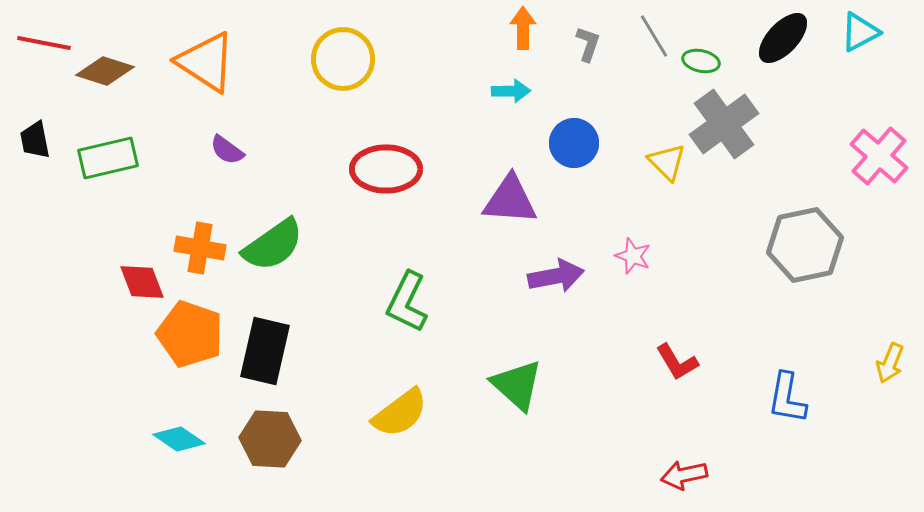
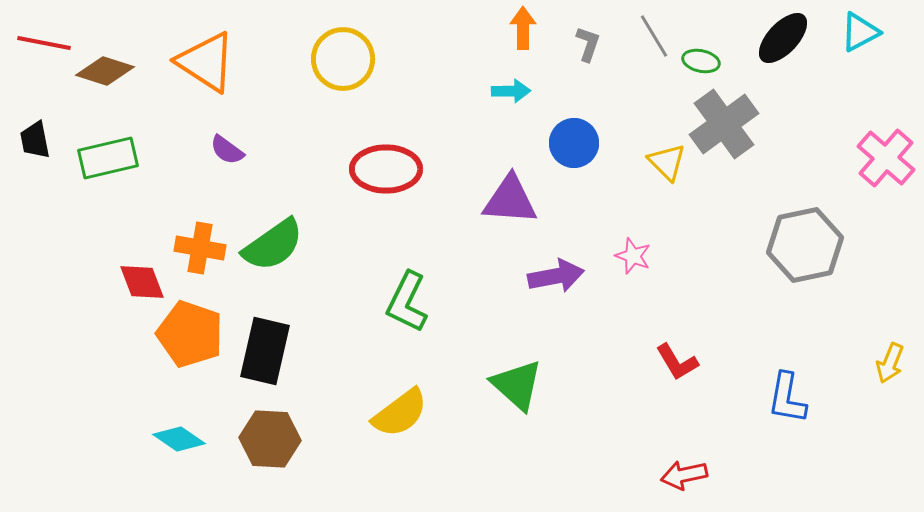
pink cross: moved 7 px right, 2 px down
